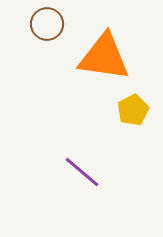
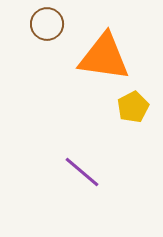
yellow pentagon: moved 3 px up
